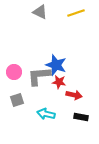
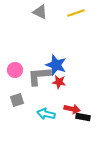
pink circle: moved 1 px right, 2 px up
red arrow: moved 2 px left, 14 px down
black rectangle: moved 2 px right
